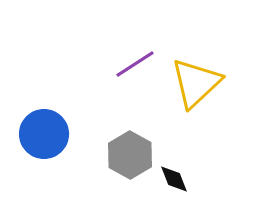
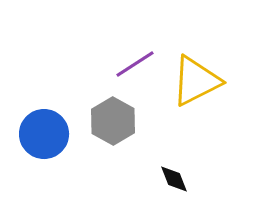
yellow triangle: moved 2 px up; rotated 16 degrees clockwise
gray hexagon: moved 17 px left, 34 px up
